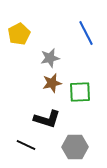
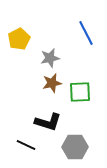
yellow pentagon: moved 5 px down
black L-shape: moved 1 px right, 3 px down
